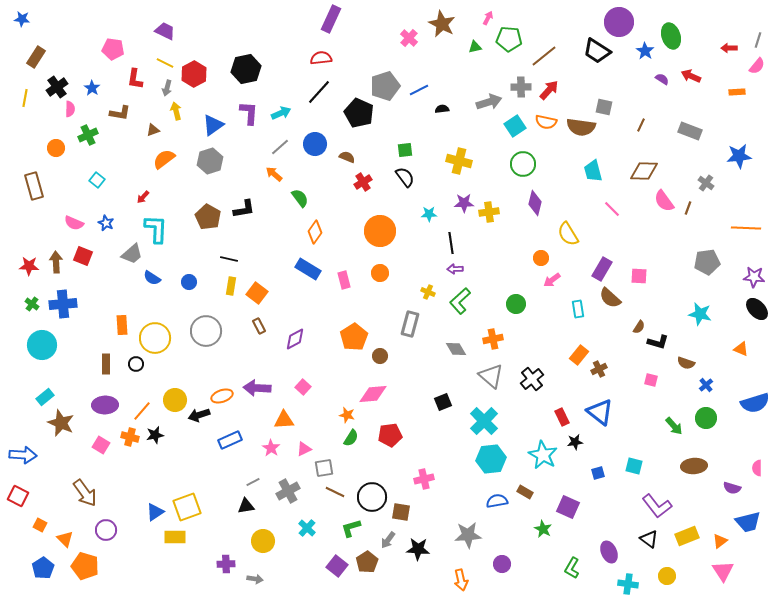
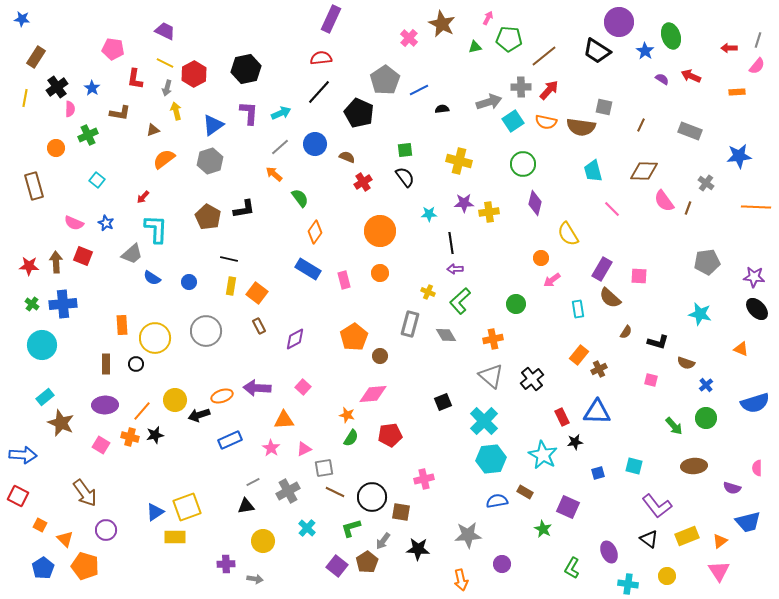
gray pentagon at (385, 86): moved 6 px up; rotated 16 degrees counterclockwise
cyan square at (515, 126): moved 2 px left, 5 px up
orange line at (746, 228): moved 10 px right, 21 px up
brown semicircle at (639, 327): moved 13 px left, 5 px down
gray diamond at (456, 349): moved 10 px left, 14 px up
blue triangle at (600, 412): moved 3 px left; rotated 36 degrees counterclockwise
gray arrow at (388, 540): moved 5 px left, 1 px down
pink triangle at (723, 571): moved 4 px left
